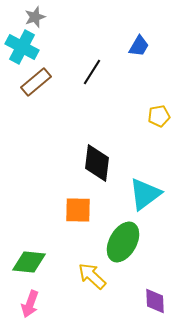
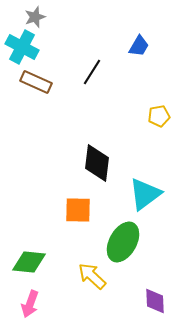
brown rectangle: rotated 64 degrees clockwise
